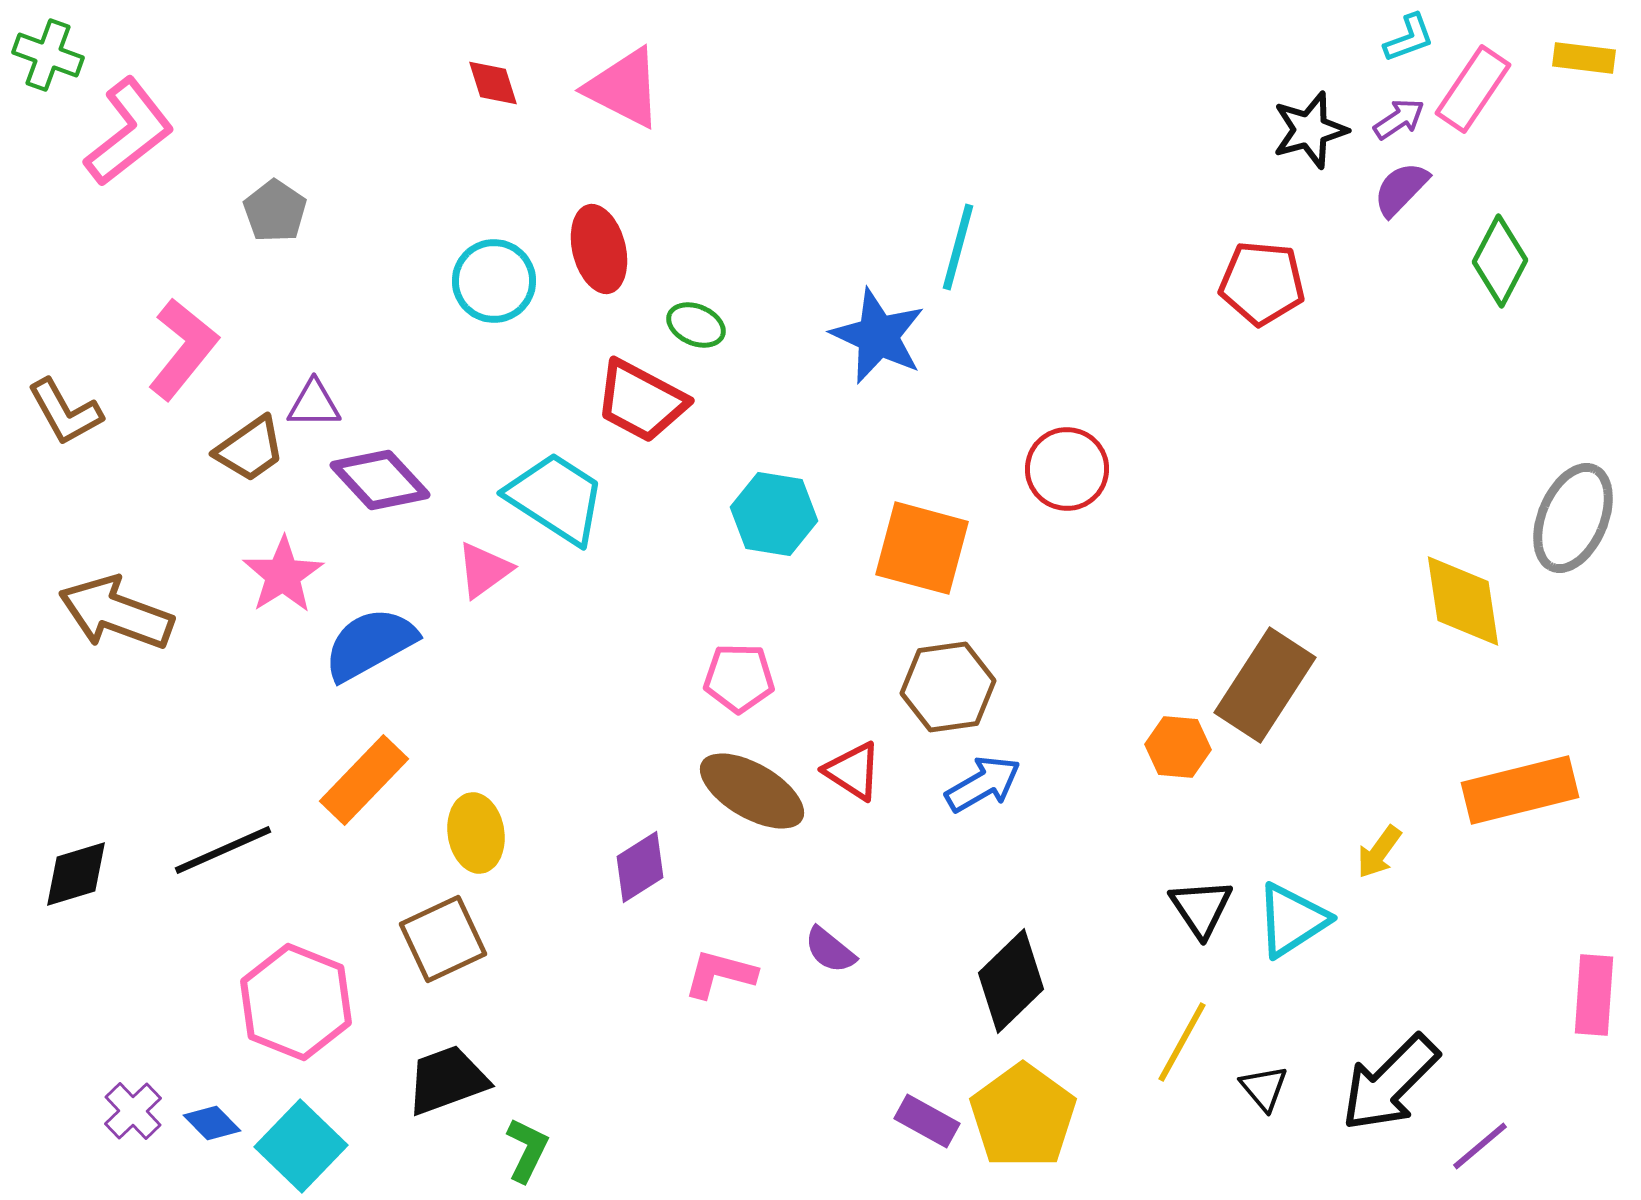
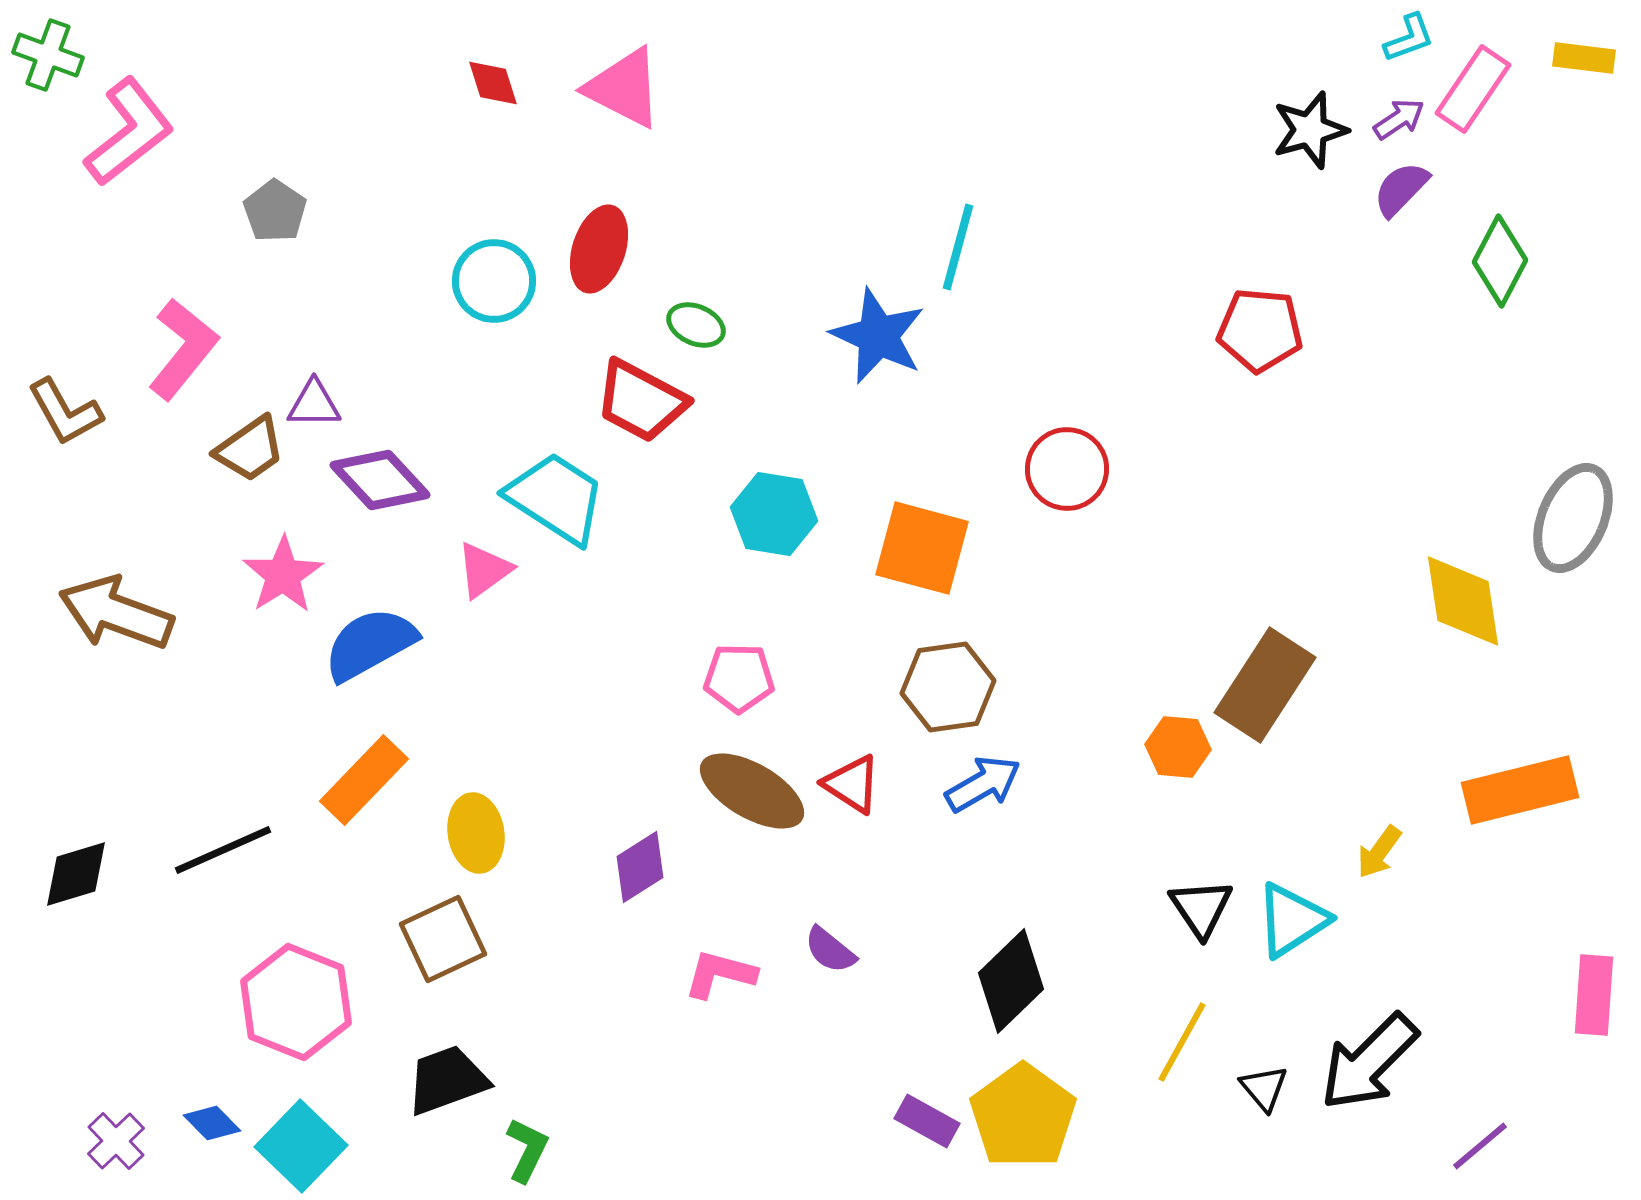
red ellipse at (599, 249): rotated 32 degrees clockwise
red pentagon at (1262, 283): moved 2 px left, 47 px down
red triangle at (853, 771): moved 1 px left, 13 px down
black arrow at (1390, 1083): moved 21 px left, 21 px up
purple cross at (133, 1111): moved 17 px left, 30 px down
